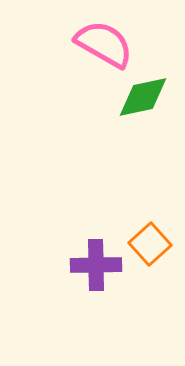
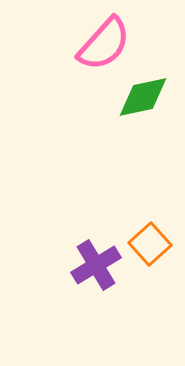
pink semicircle: rotated 102 degrees clockwise
purple cross: rotated 30 degrees counterclockwise
